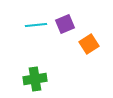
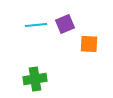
orange square: rotated 36 degrees clockwise
